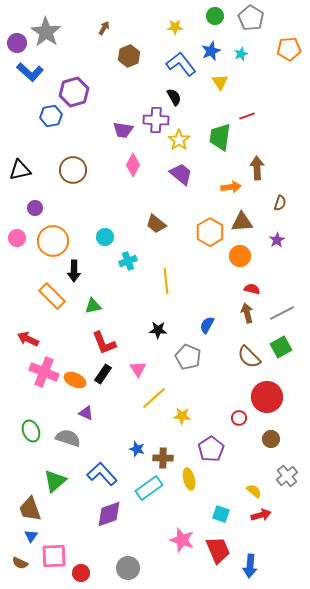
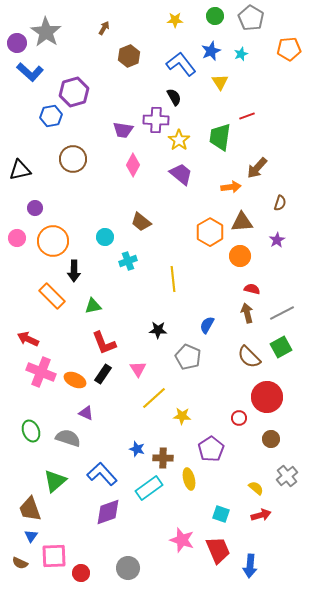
yellow star at (175, 27): moved 7 px up
brown arrow at (257, 168): rotated 135 degrees counterclockwise
brown circle at (73, 170): moved 11 px up
brown trapezoid at (156, 224): moved 15 px left, 2 px up
yellow line at (166, 281): moved 7 px right, 2 px up
pink cross at (44, 372): moved 3 px left
yellow semicircle at (254, 491): moved 2 px right, 3 px up
purple diamond at (109, 514): moved 1 px left, 2 px up
